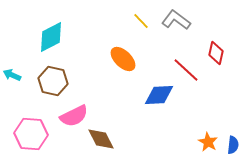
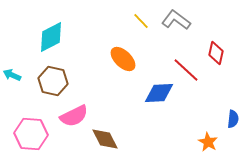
blue diamond: moved 2 px up
brown diamond: moved 4 px right
blue semicircle: moved 26 px up
